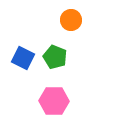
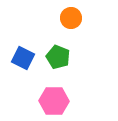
orange circle: moved 2 px up
green pentagon: moved 3 px right
